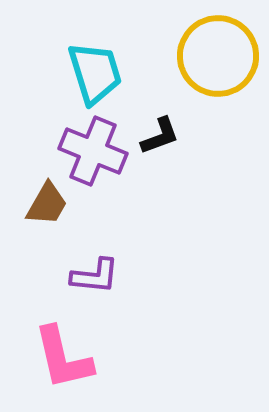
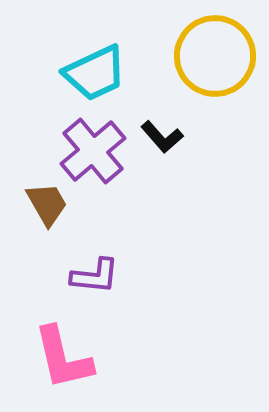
yellow circle: moved 3 px left
cyan trapezoid: rotated 82 degrees clockwise
black L-shape: moved 2 px right, 1 px down; rotated 69 degrees clockwise
purple cross: rotated 28 degrees clockwise
brown trapezoid: rotated 60 degrees counterclockwise
